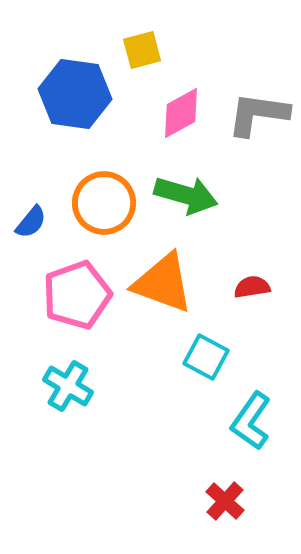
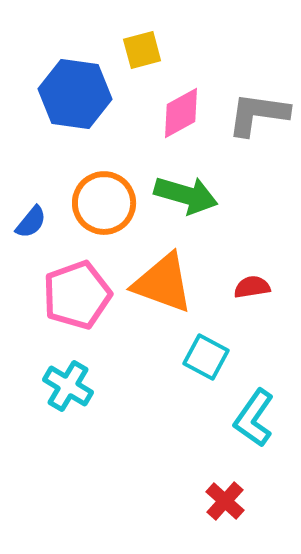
cyan L-shape: moved 3 px right, 3 px up
